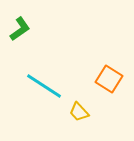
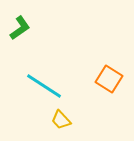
green L-shape: moved 1 px up
yellow trapezoid: moved 18 px left, 8 px down
